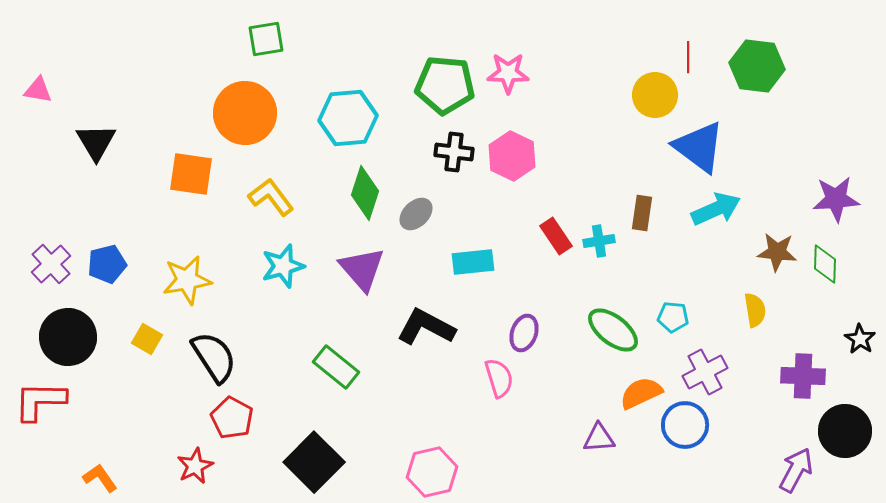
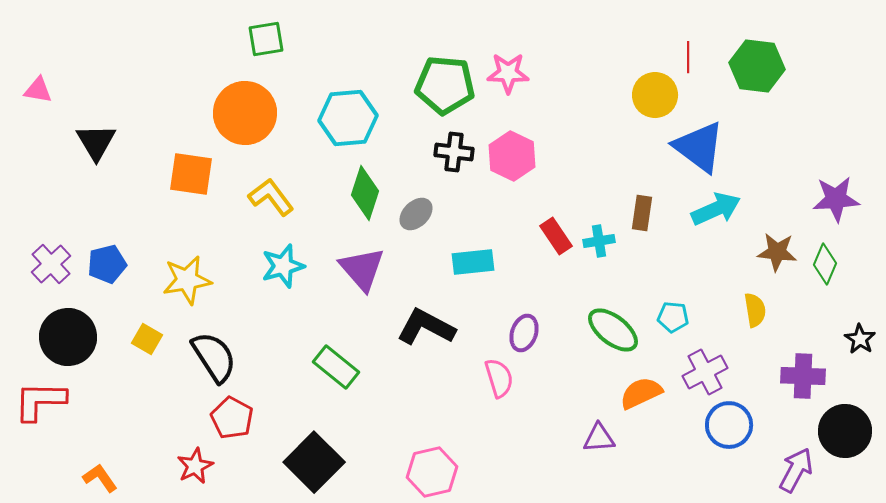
green diamond at (825, 264): rotated 21 degrees clockwise
blue circle at (685, 425): moved 44 px right
